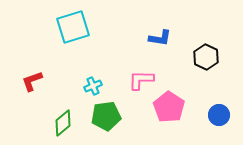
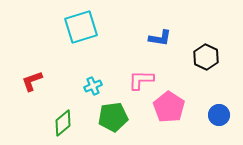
cyan square: moved 8 px right
green pentagon: moved 7 px right, 1 px down
